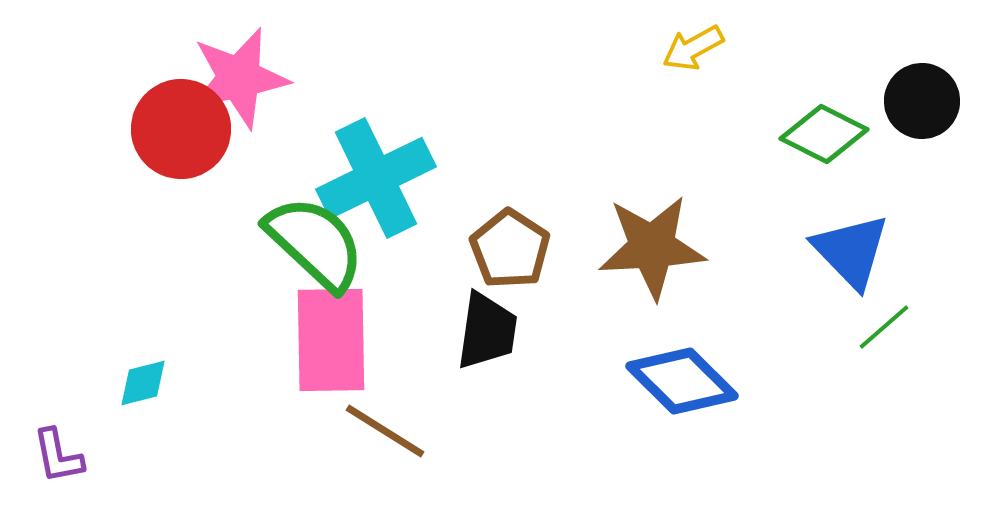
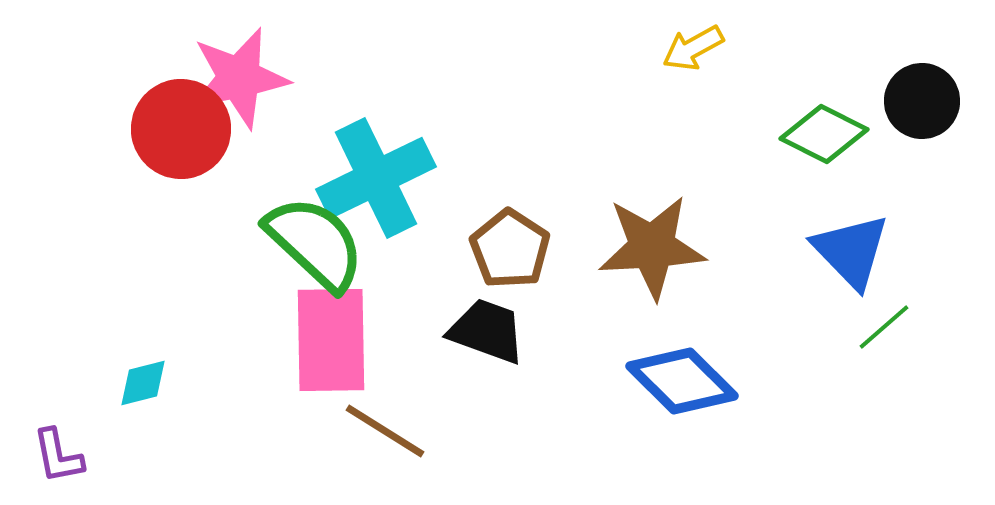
black trapezoid: rotated 78 degrees counterclockwise
